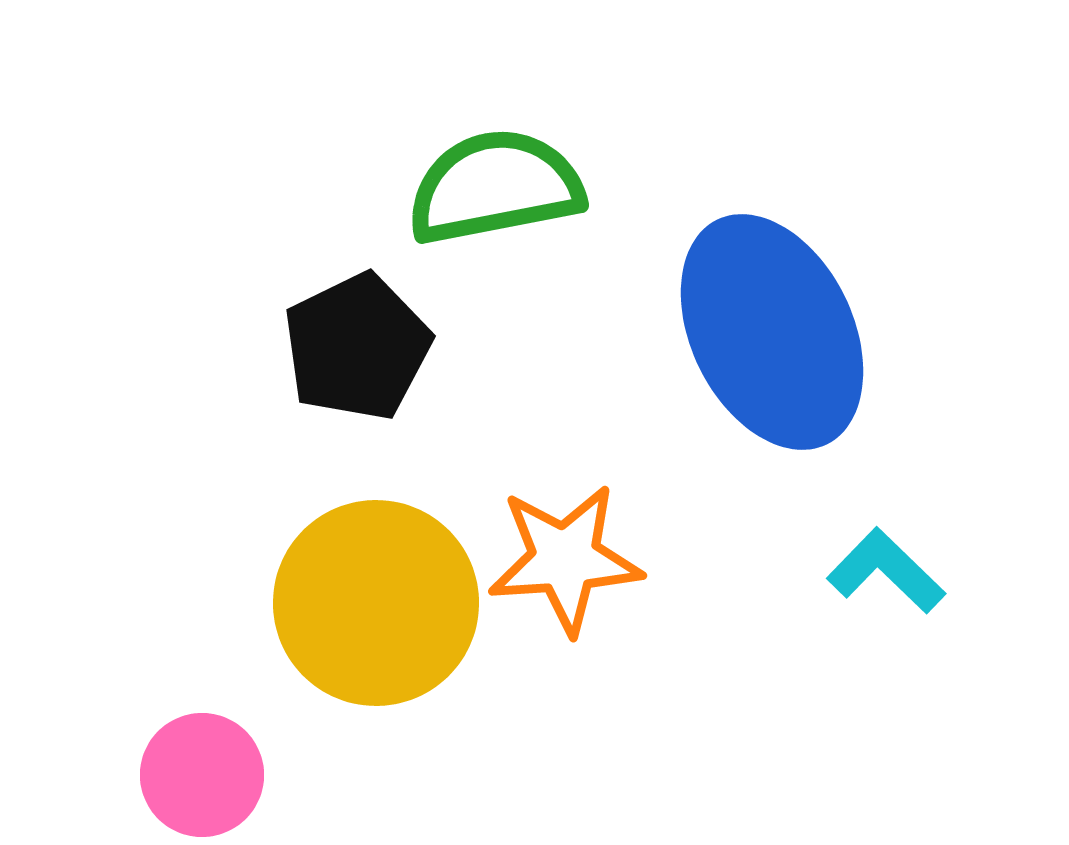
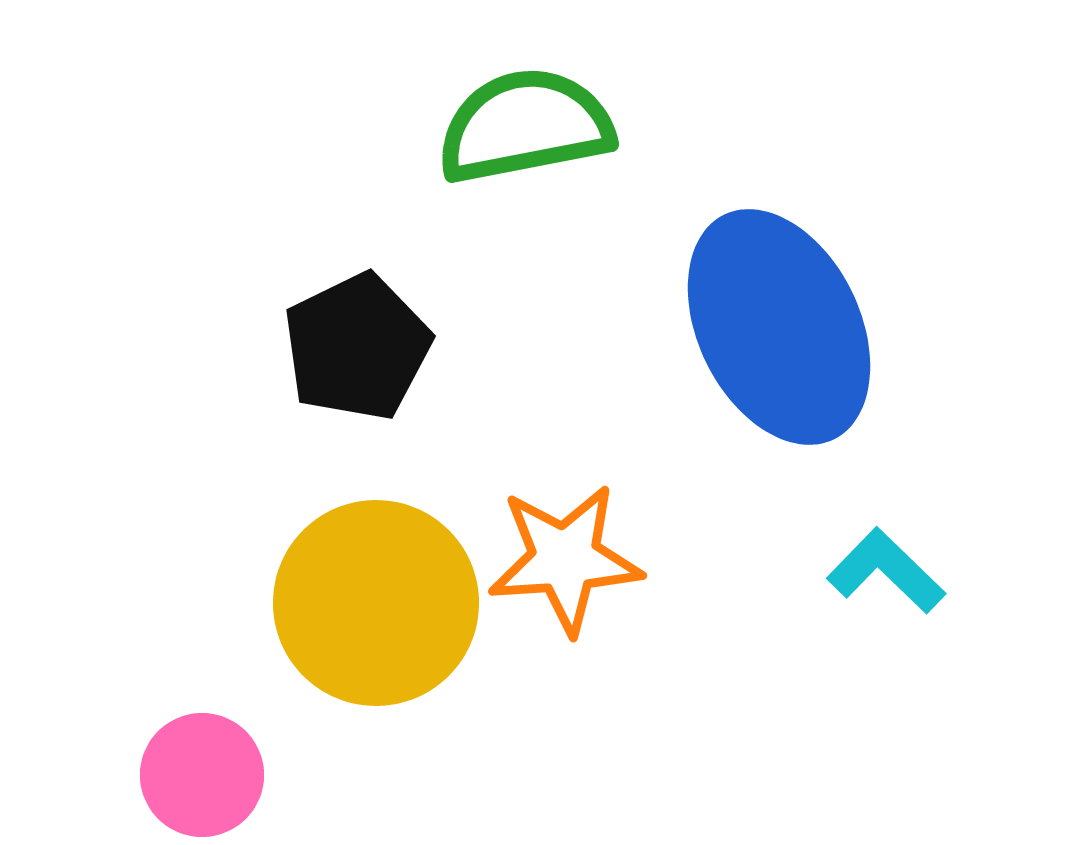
green semicircle: moved 30 px right, 61 px up
blue ellipse: moved 7 px right, 5 px up
